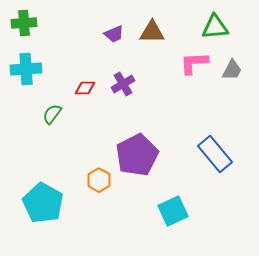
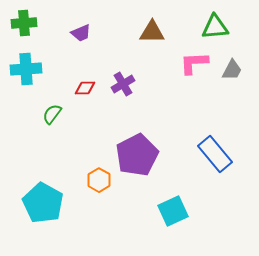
purple trapezoid: moved 33 px left, 1 px up
